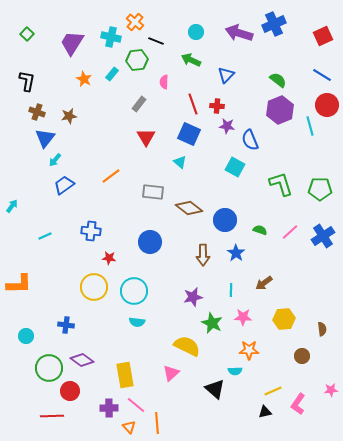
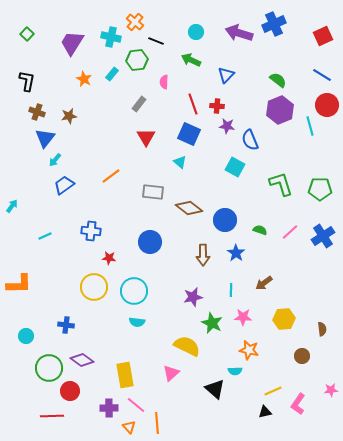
orange star at (249, 350): rotated 12 degrees clockwise
